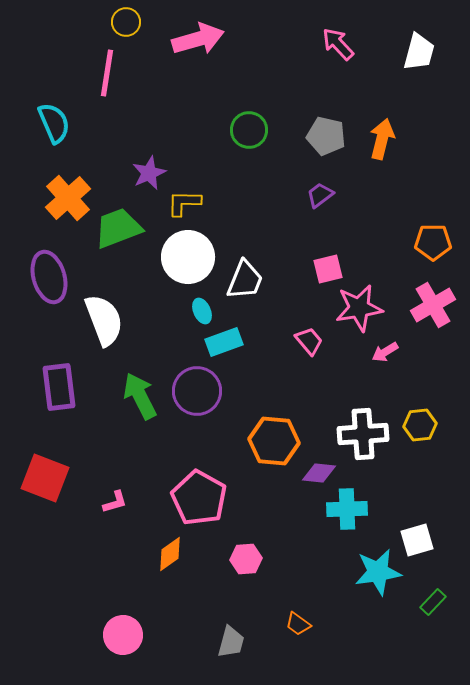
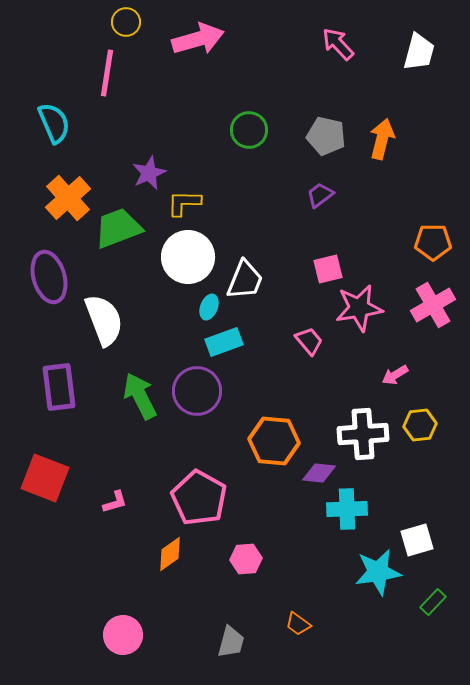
cyan ellipse at (202, 311): moved 7 px right, 4 px up; rotated 45 degrees clockwise
pink arrow at (385, 352): moved 10 px right, 23 px down
